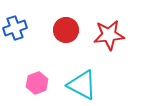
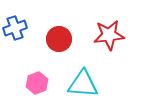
red circle: moved 7 px left, 9 px down
cyan triangle: moved 1 px right, 1 px up; rotated 24 degrees counterclockwise
